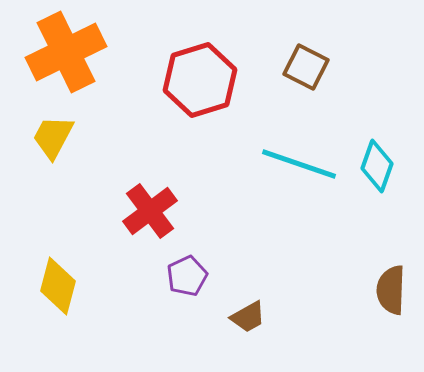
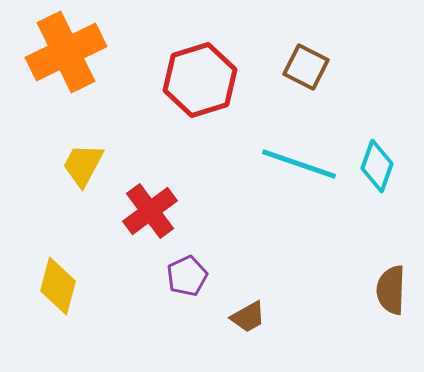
yellow trapezoid: moved 30 px right, 28 px down
